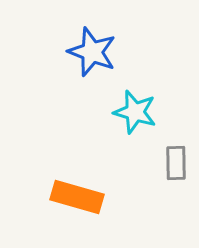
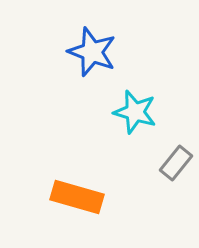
gray rectangle: rotated 40 degrees clockwise
